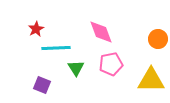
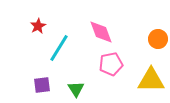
red star: moved 2 px right, 3 px up
cyan line: moved 3 px right; rotated 56 degrees counterclockwise
green triangle: moved 21 px down
purple square: rotated 30 degrees counterclockwise
